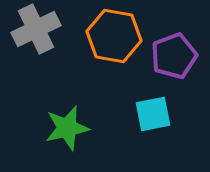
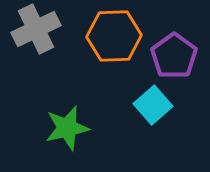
orange hexagon: rotated 12 degrees counterclockwise
purple pentagon: rotated 15 degrees counterclockwise
cyan square: moved 9 px up; rotated 30 degrees counterclockwise
